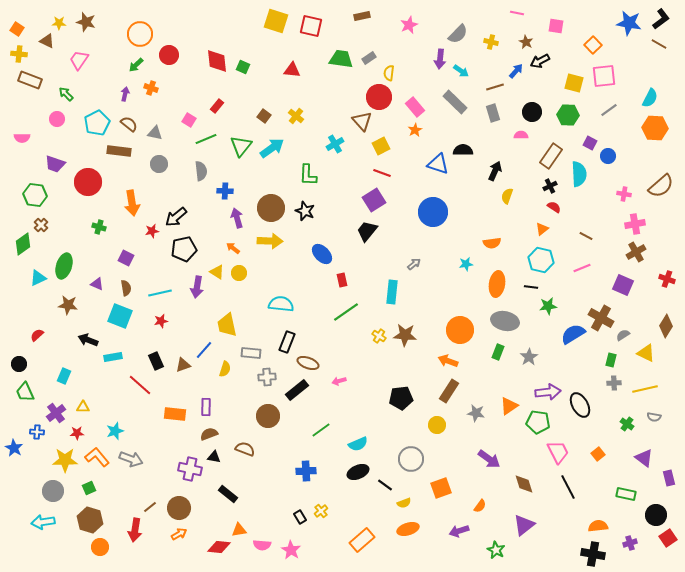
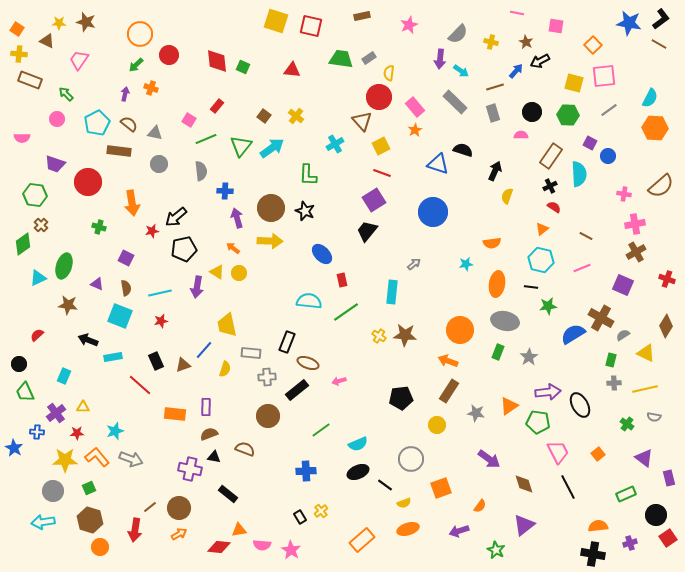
black semicircle at (463, 150): rotated 18 degrees clockwise
cyan semicircle at (281, 304): moved 28 px right, 3 px up
green rectangle at (626, 494): rotated 36 degrees counterclockwise
